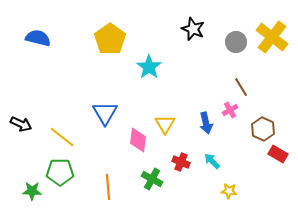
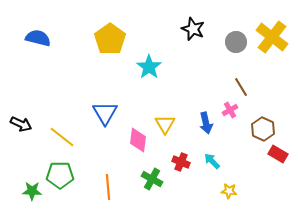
green pentagon: moved 3 px down
